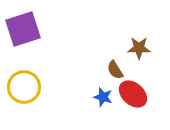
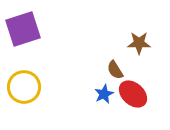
brown star: moved 5 px up
blue star: moved 1 px right, 3 px up; rotated 30 degrees clockwise
